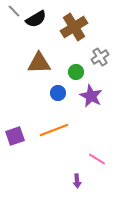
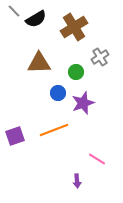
purple star: moved 8 px left, 7 px down; rotated 25 degrees clockwise
